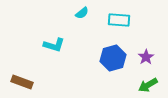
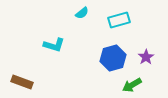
cyan rectangle: rotated 20 degrees counterclockwise
green arrow: moved 16 px left
